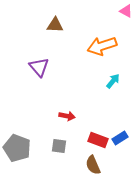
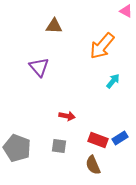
brown triangle: moved 1 px left, 1 px down
orange arrow: rotated 32 degrees counterclockwise
